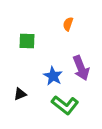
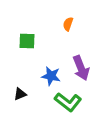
blue star: moved 2 px left; rotated 18 degrees counterclockwise
green L-shape: moved 3 px right, 3 px up
